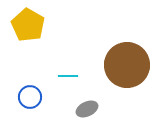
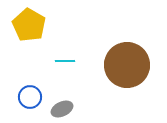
yellow pentagon: moved 1 px right
cyan line: moved 3 px left, 15 px up
gray ellipse: moved 25 px left
